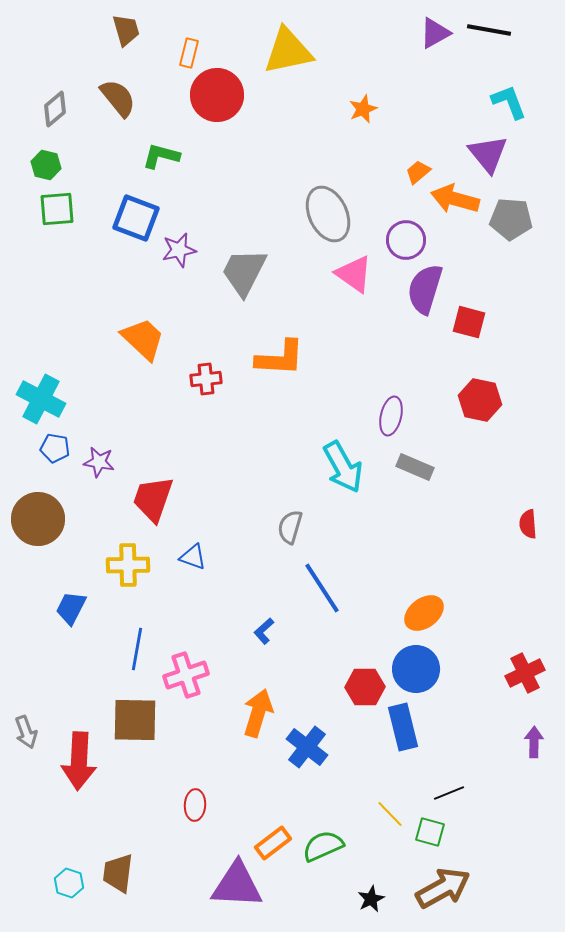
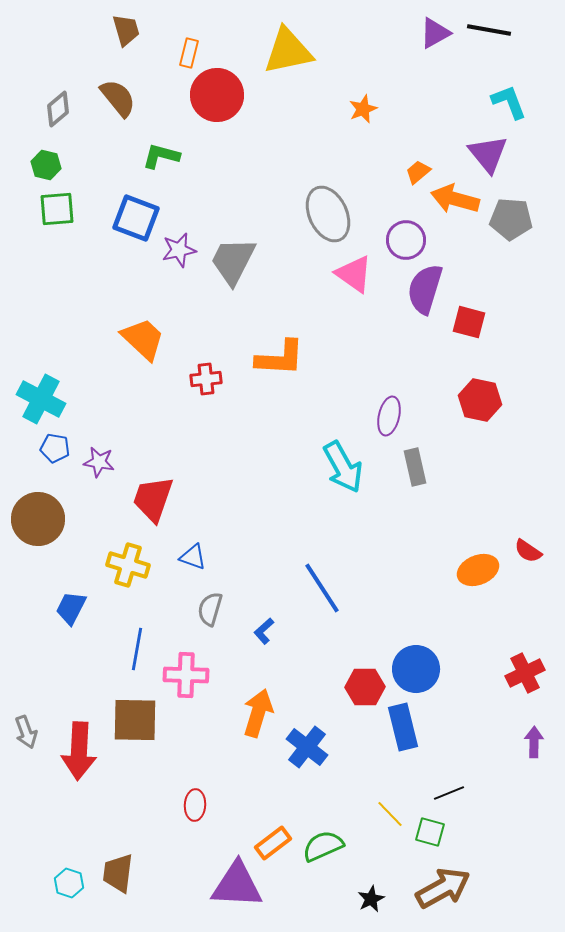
gray diamond at (55, 109): moved 3 px right
gray trapezoid at (244, 272): moved 11 px left, 11 px up
purple ellipse at (391, 416): moved 2 px left
gray rectangle at (415, 467): rotated 54 degrees clockwise
red semicircle at (528, 524): moved 27 px down; rotated 52 degrees counterclockwise
gray semicircle at (290, 527): moved 80 px left, 82 px down
yellow cross at (128, 565): rotated 18 degrees clockwise
orange ellipse at (424, 613): moved 54 px right, 43 px up; rotated 15 degrees clockwise
pink cross at (186, 675): rotated 21 degrees clockwise
red arrow at (79, 761): moved 10 px up
